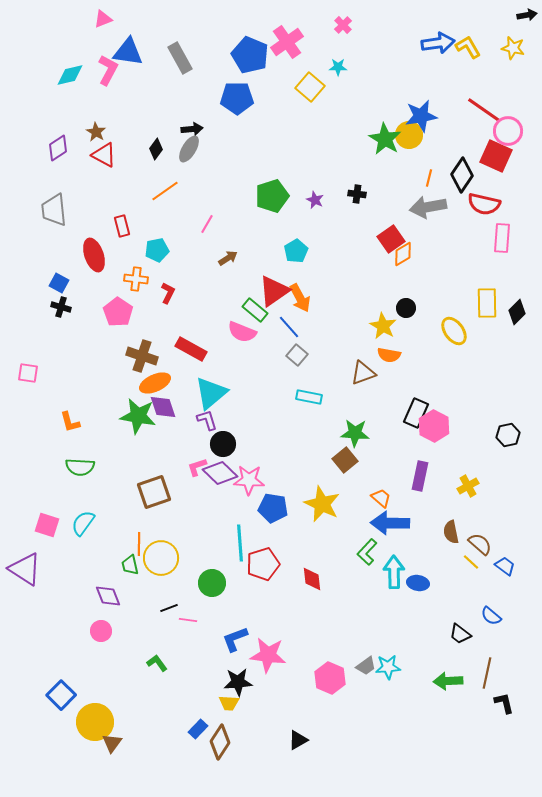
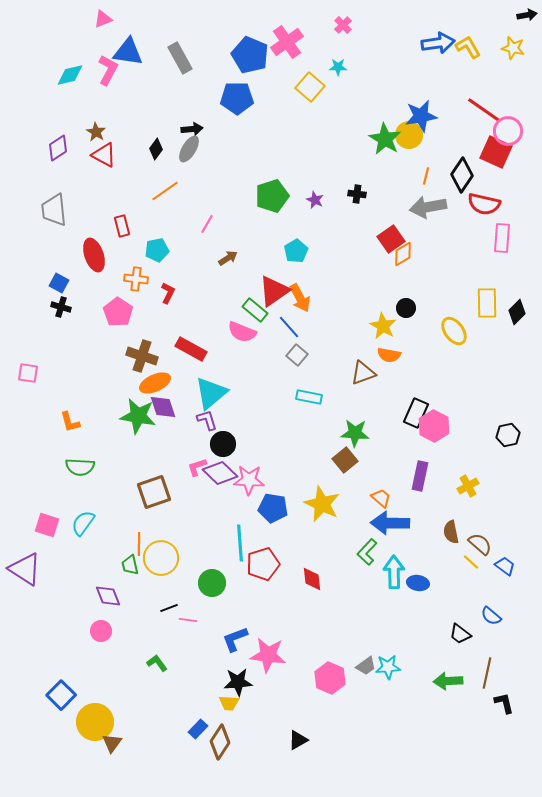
red square at (496, 156): moved 4 px up
orange line at (429, 178): moved 3 px left, 2 px up
